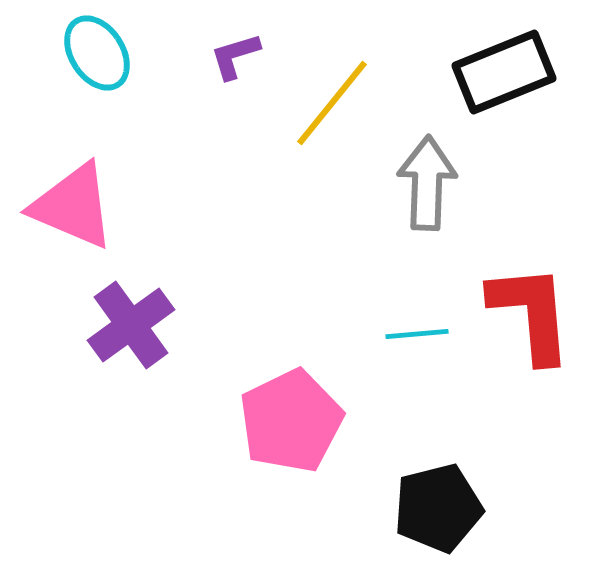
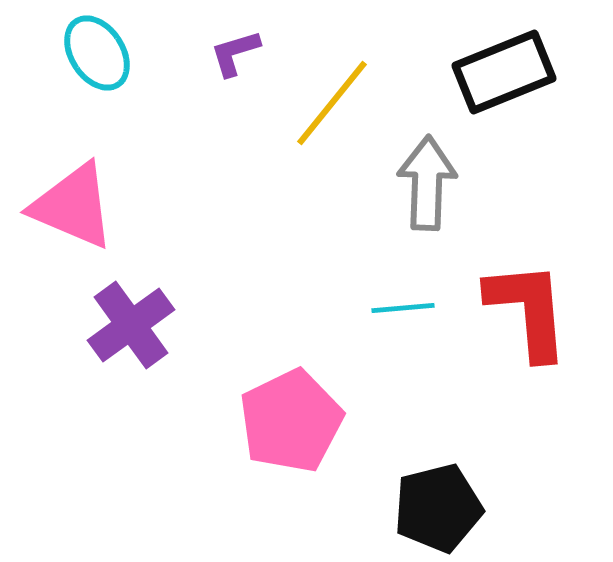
purple L-shape: moved 3 px up
red L-shape: moved 3 px left, 3 px up
cyan line: moved 14 px left, 26 px up
